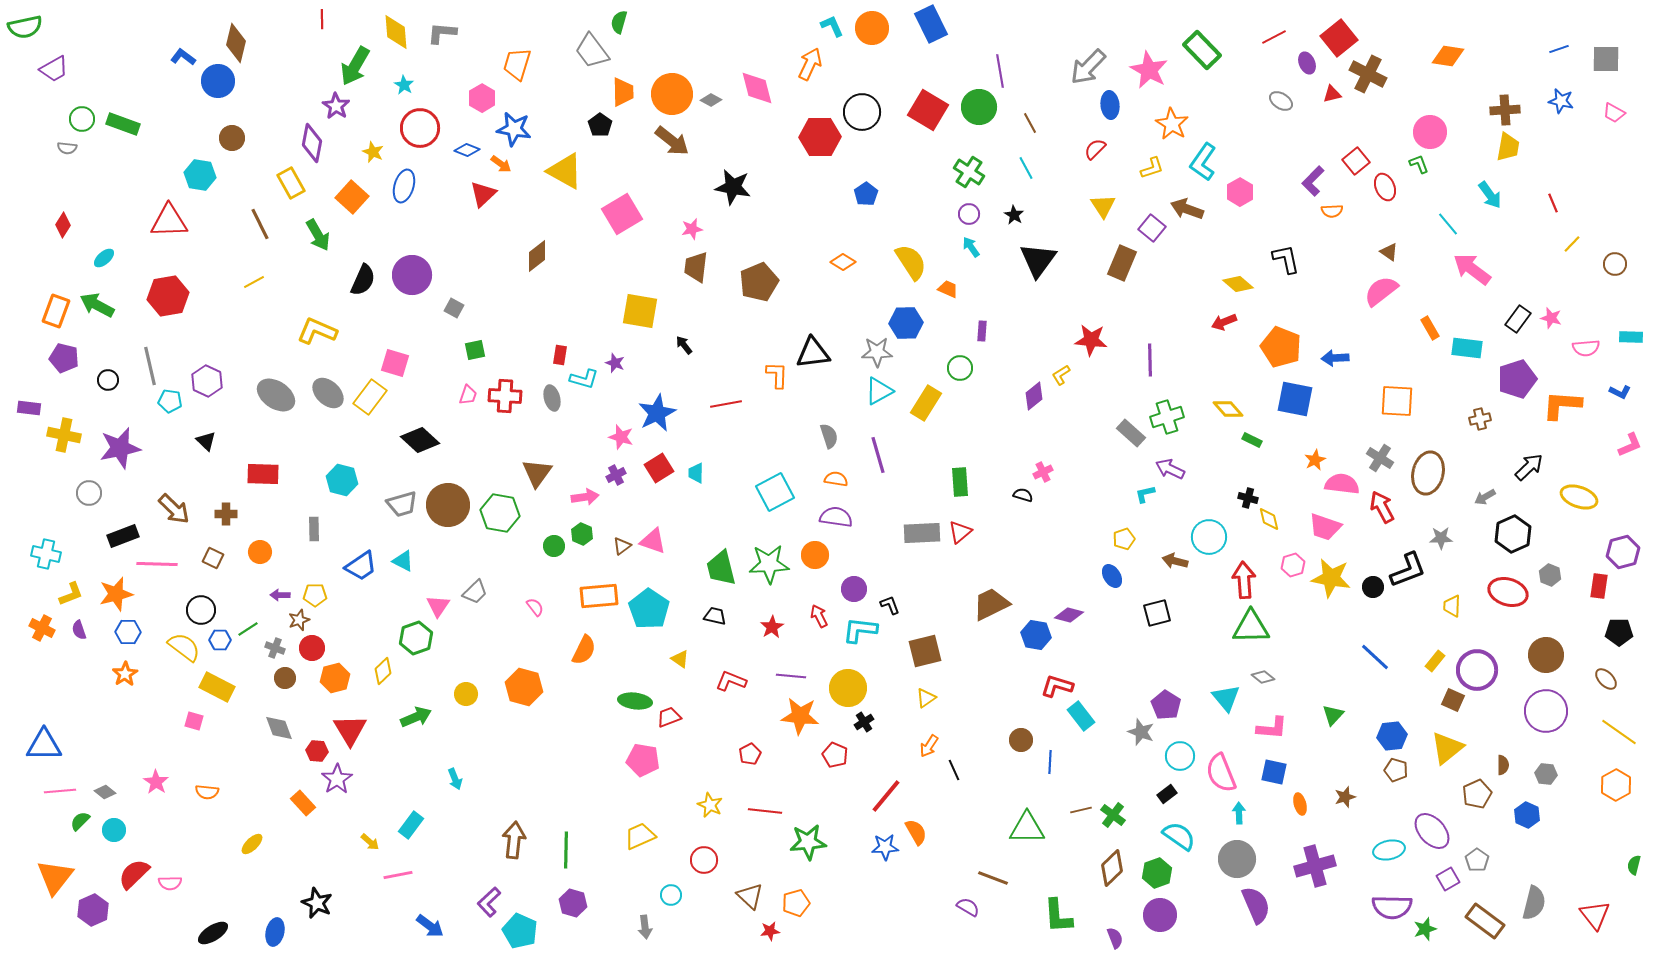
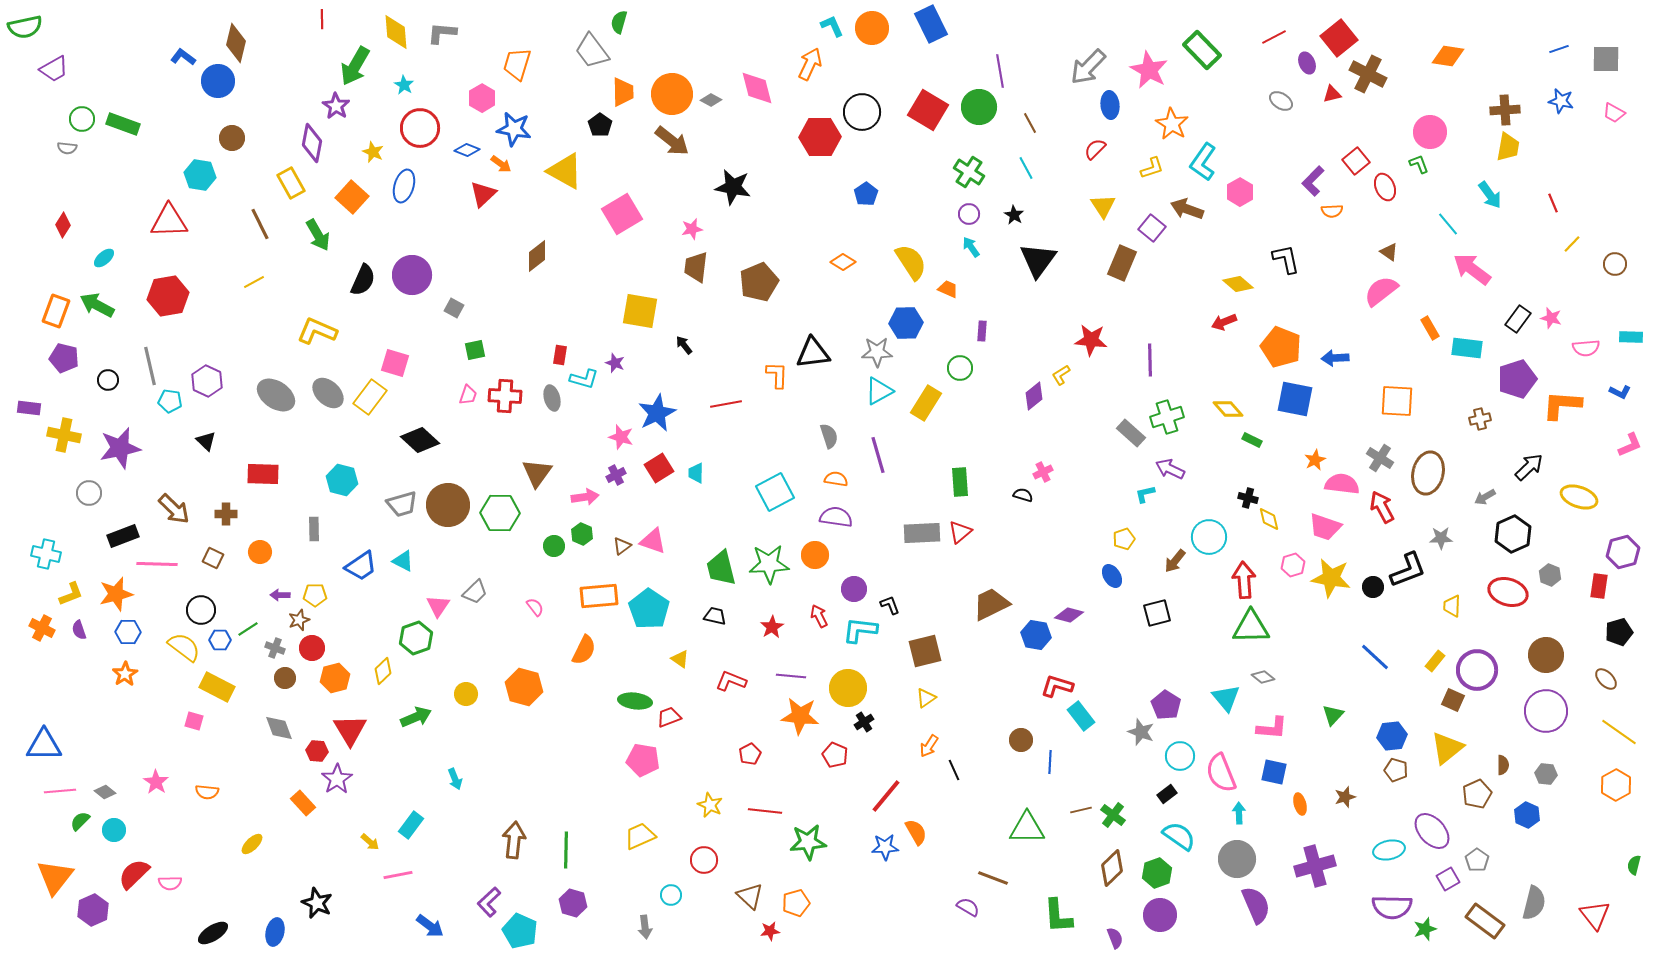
green hexagon at (500, 513): rotated 9 degrees counterclockwise
brown arrow at (1175, 561): rotated 65 degrees counterclockwise
black pentagon at (1619, 632): rotated 16 degrees counterclockwise
